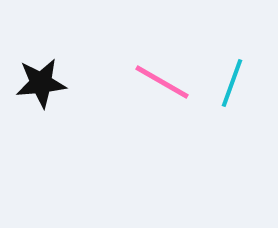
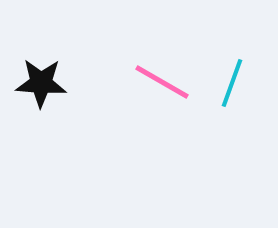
black star: rotated 9 degrees clockwise
